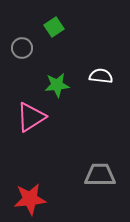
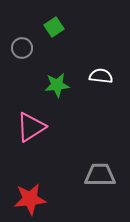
pink triangle: moved 10 px down
